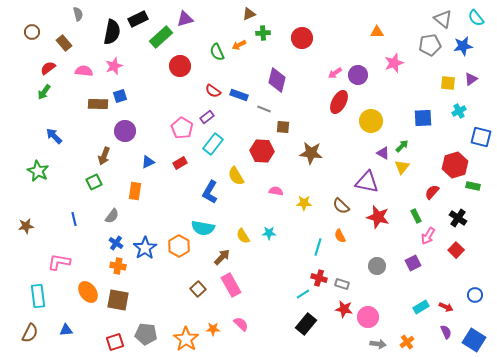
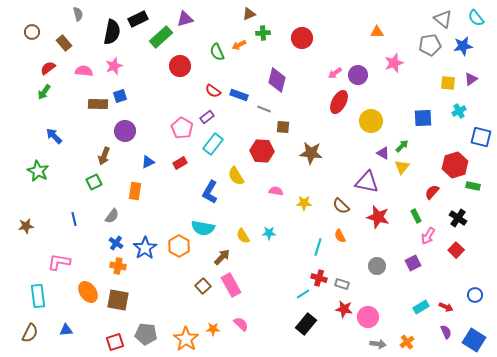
brown square at (198, 289): moved 5 px right, 3 px up
